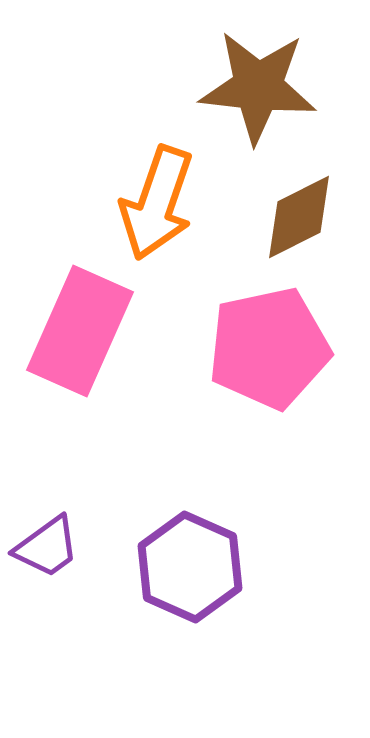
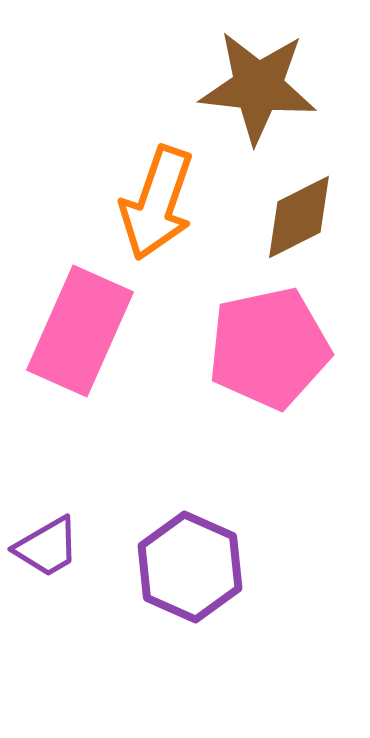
purple trapezoid: rotated 6 degrees clockwise
